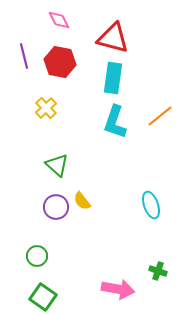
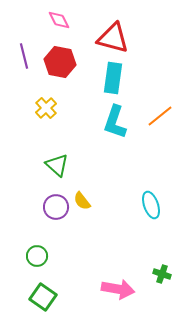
green cross: moved 4 px right, 3 px down
